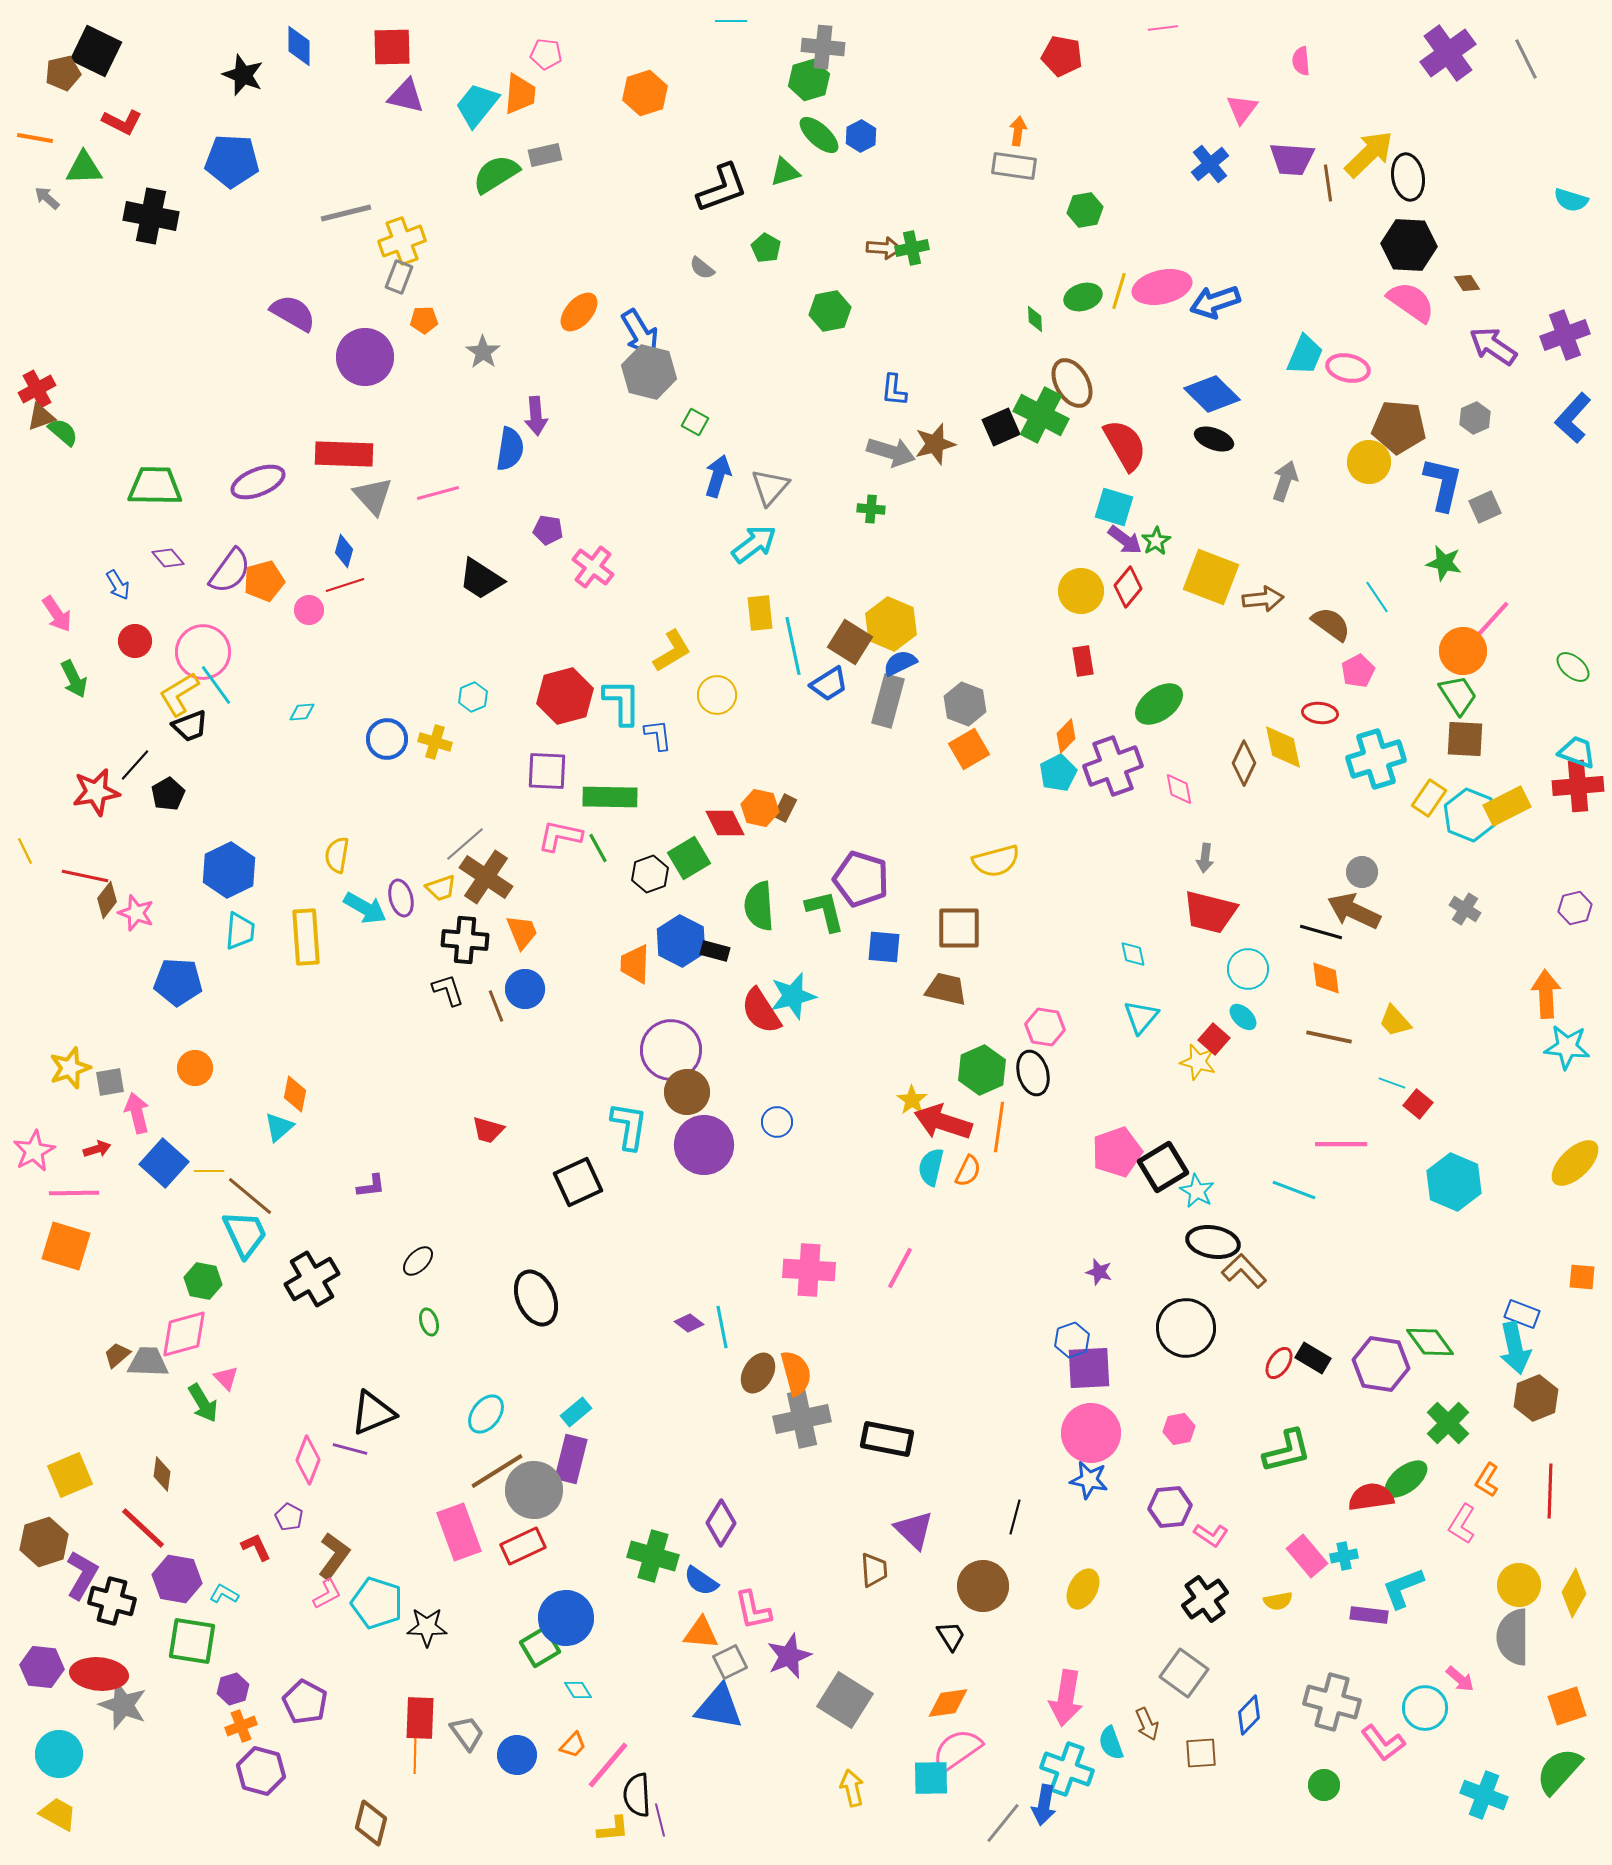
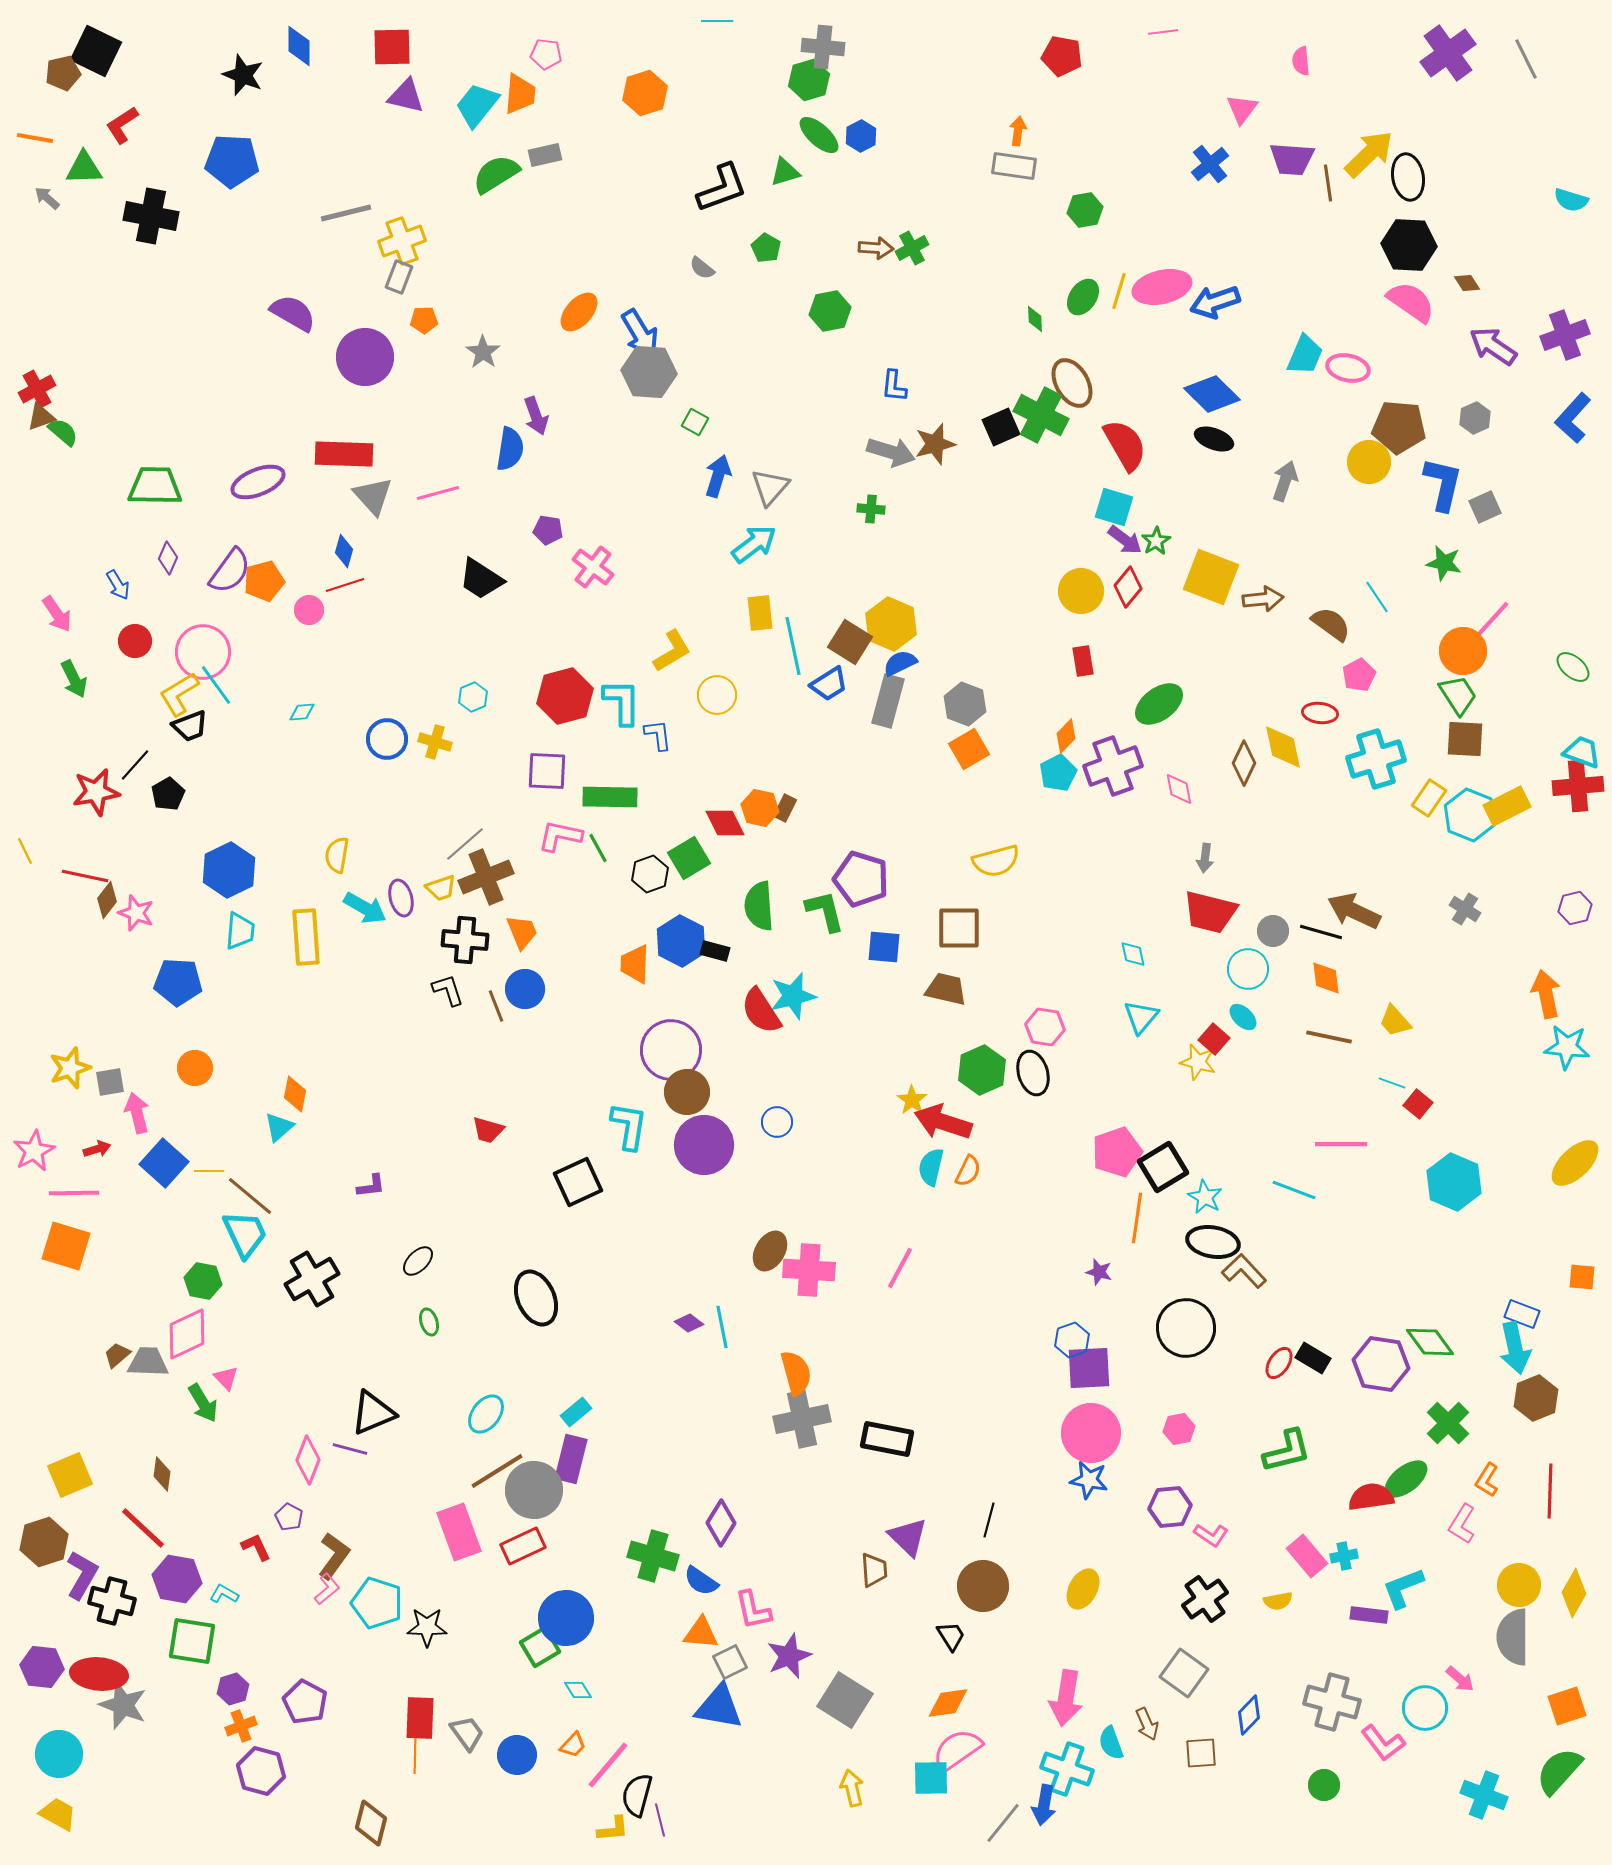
cyan line at (731, 21): moved 14 px left
pink line at (1163, 28): moved 4 px down
red L-shape at (122, 122): moved 3 px down; rotated 120 degrees clockwise
brown arrow at (884, 248): moved 8 px left
green cross at (912, 248): rotated 16 degrees counterclockwise
green ellipse at (1083, 297): rotated 39 degrees counterclockwise
gray hexagon at (649, 372): rotated 10 degrees counterclockwise
blue L-shape at (894, 390): moved 4 px up
purple arrow at (536, 416): rotated 15 degrees counterclockwise
purple diamond at (168, 558): rotated 64 degrees clockwise
pink pentagon at (1358, 671): moved 1 px right, 4 px down
cyan trapezoid at (1577, 752): moved 5 px right
gray circle at (1362, 872): moved 89 px left, 59 px down
brown cross at (486, 877): rotated 34 degrees clockwise
orange arrow at (1546, 994): rotated 9 degrees counterclockwise
orange line at (999, 1127): moved 138 px right, 91 px down
cyan star at (1197, 1191): moved 8 px right, 6 px down
pink diamond at (184, 1334): moved 3 px right; rotated 10 degrees counterclockwise
brown ellipse at (758, 1373): moved 12 px right, 122 px up
black line at (1015, 1517): moved 26 px left, 3 px down
purple triangle at (914, 1530): moved 6 px left, 7 px down
pink L-shape at (327, 1594): moved 5 px up; rotated 12 degrees counterclockwise
black semicircle at (637, 1795): rotated 18 degrees clockwise
